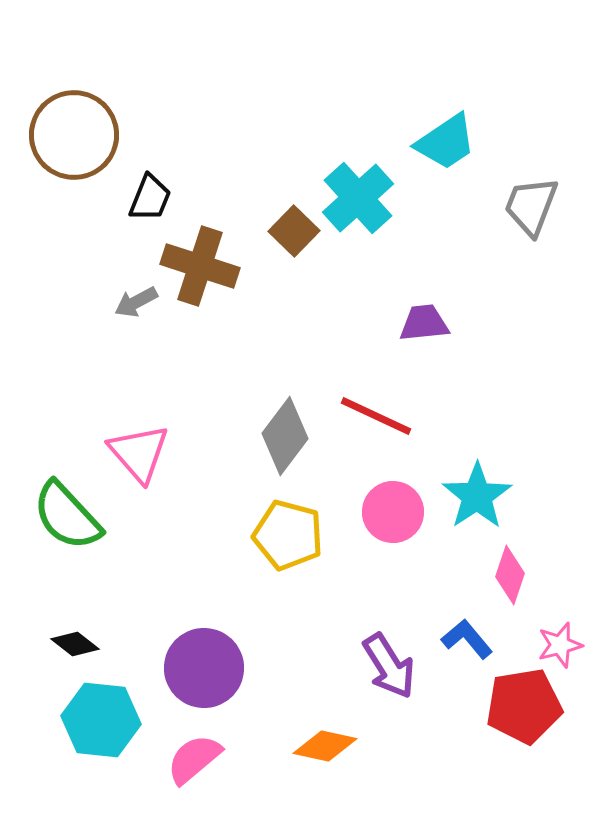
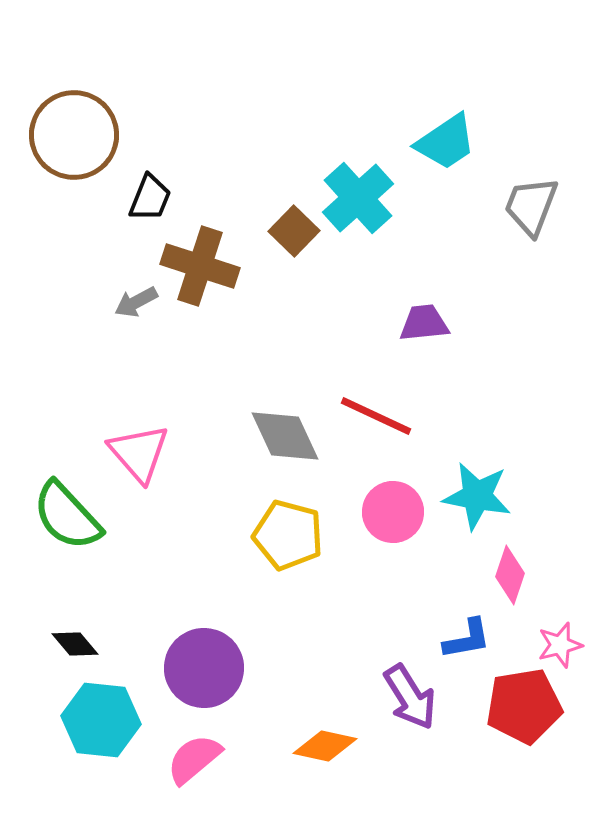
gray diamond: rotated 62 degrees counterclockwise
cyan star: rotated 28 degrees counterclockwise
blue L-shape: rotated 120 degrees clockwise
black diamond: rotated 12 degrees clockwise
purple arrow: moved 21 px right, 31 px down
